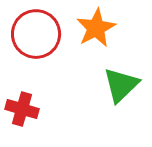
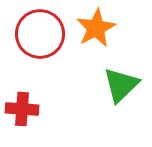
red circle: moved 4 px right
red cross: rotated 12 degrees counterclockwise
